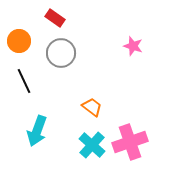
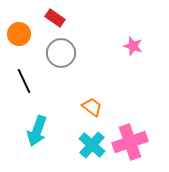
orange circle: moved 7 px up
